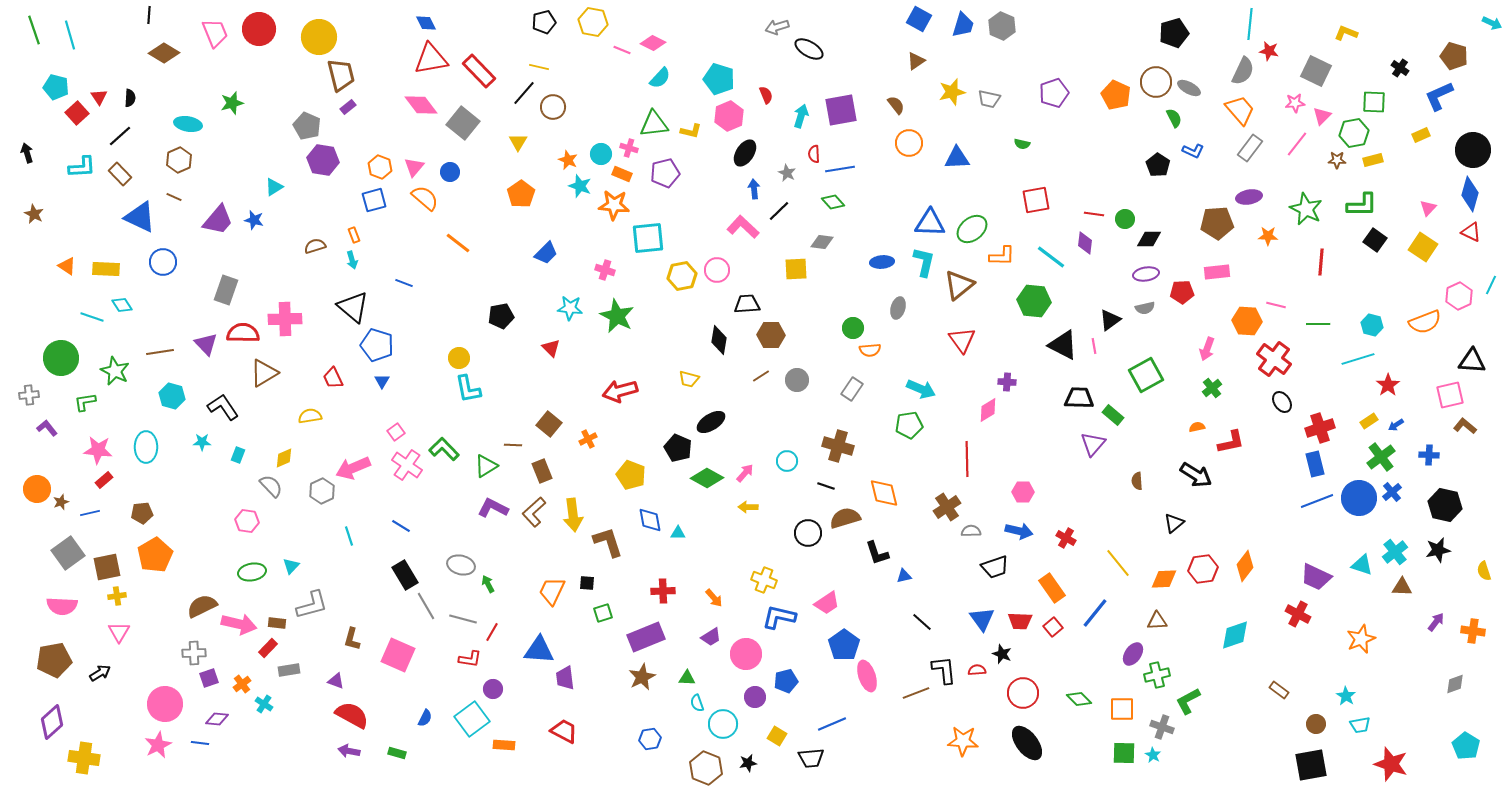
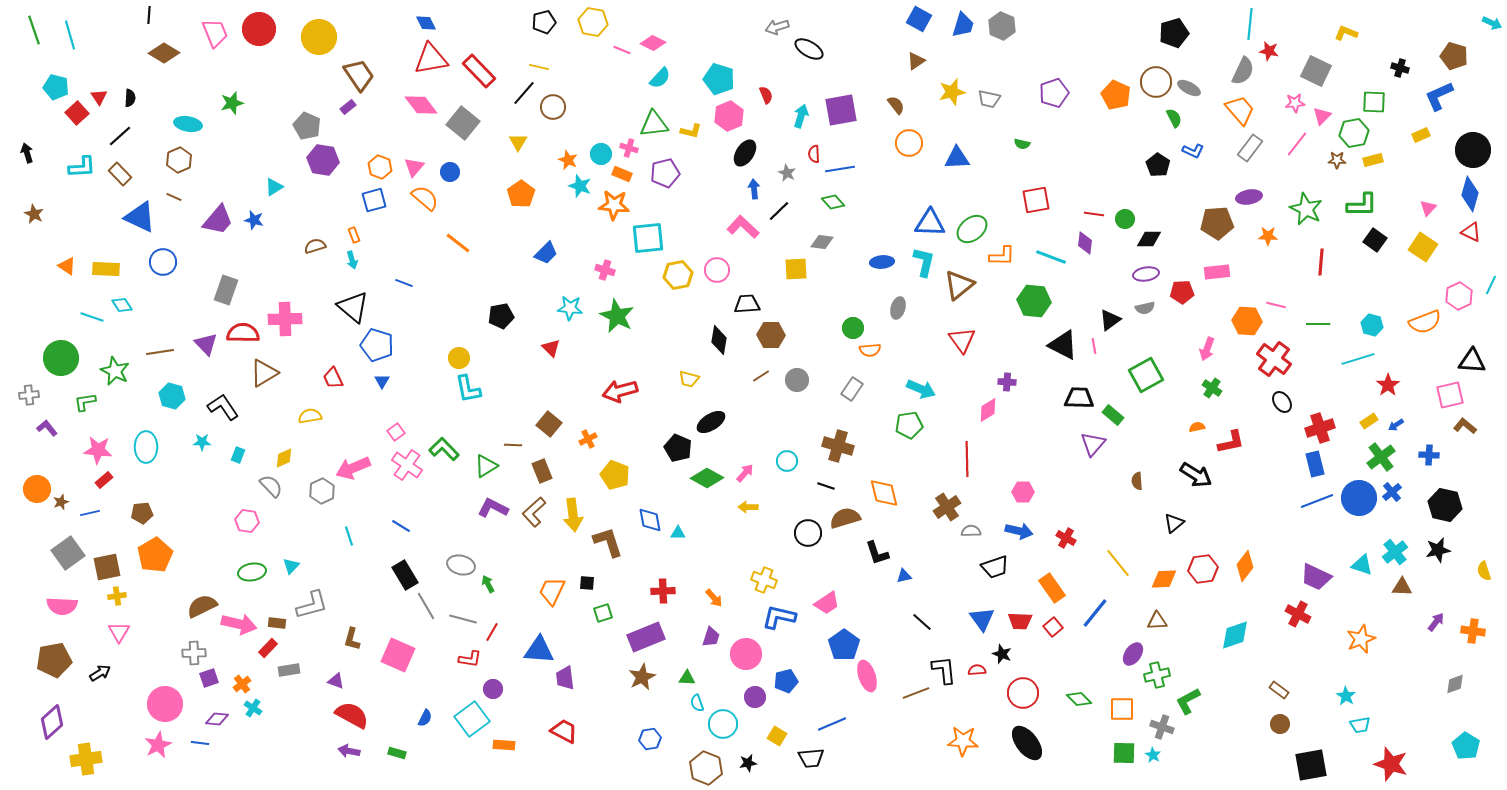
black cross at (1400, 68): rotated 18 degrees counterclockwise
brown trapezoid at (341, 75): moved 18 px right; rotated 20 degrees counterclockwise
cyan line at (1051, 257): rotated 16 degrees counterclockwise
yellow hexagon at (682, 276): moved 4 px left, 1 px up
green cross at (1212, 388): rotated 18 degrees counterclockwise
yellow pentagon at (631, 475): moved 16 px left
purple trapezoid at (711, 637): rotated 40 degrees counterclockwise
cyan cross at (264, 704): moved 11 px left, 4 px down
brown circle at (1316, 724): moved 36 px left
yellow cross at (84, 758): moved 2 px right, 1 px down; rotated 16 degrees counterclockwise
